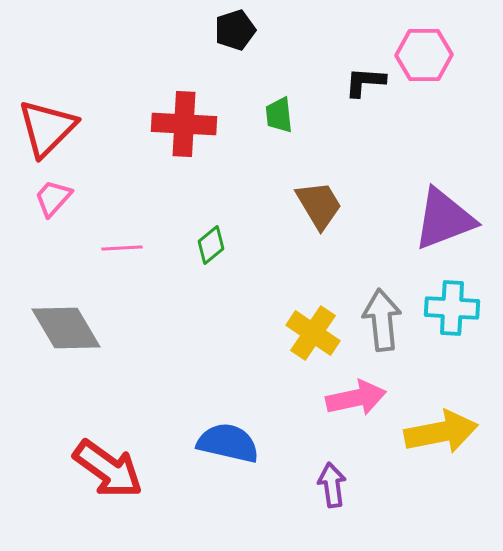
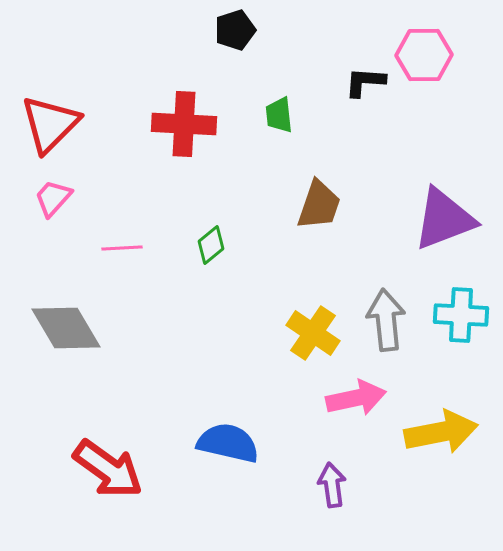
red triangle: moved 3 px right, 4 px up
brown trapezoid: rotated 50 degrees clockwise
cyan cross: moved 9 px right, 7 px down
gray arrow: moved 4 px right
